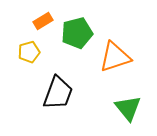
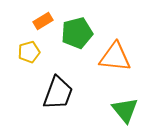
orange triangle: rotated 24 degrees clockwise
green triangle: moved 3 px left, 2 px down
